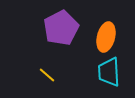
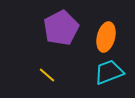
cyan trapezoid: rotated 72 degrees clockwise
